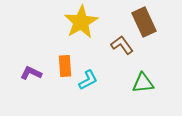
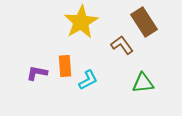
brown rectangle: rotated 8 degrees counterclockwise
purple L-shape: moved 6 px right; rotated 15 degrees counterclockwise
